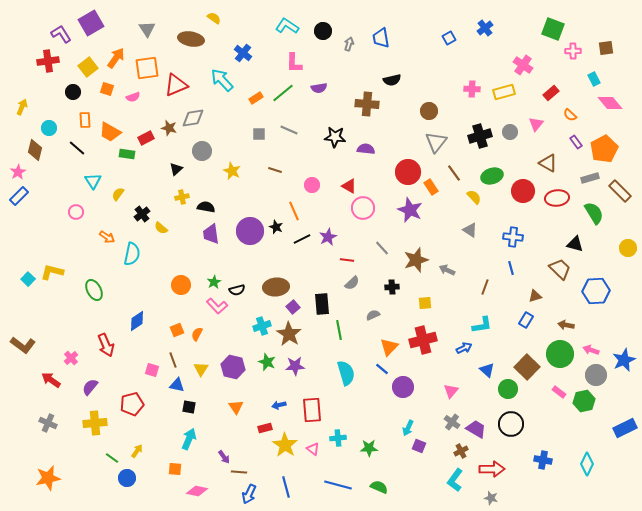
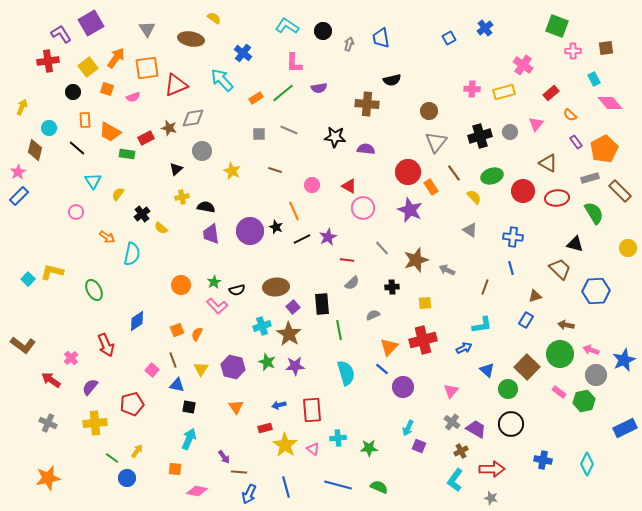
green square at (553, 29): moved 4 px right, 3 px up
pink square at (152, 370): rotated 24 degrees clockwise
